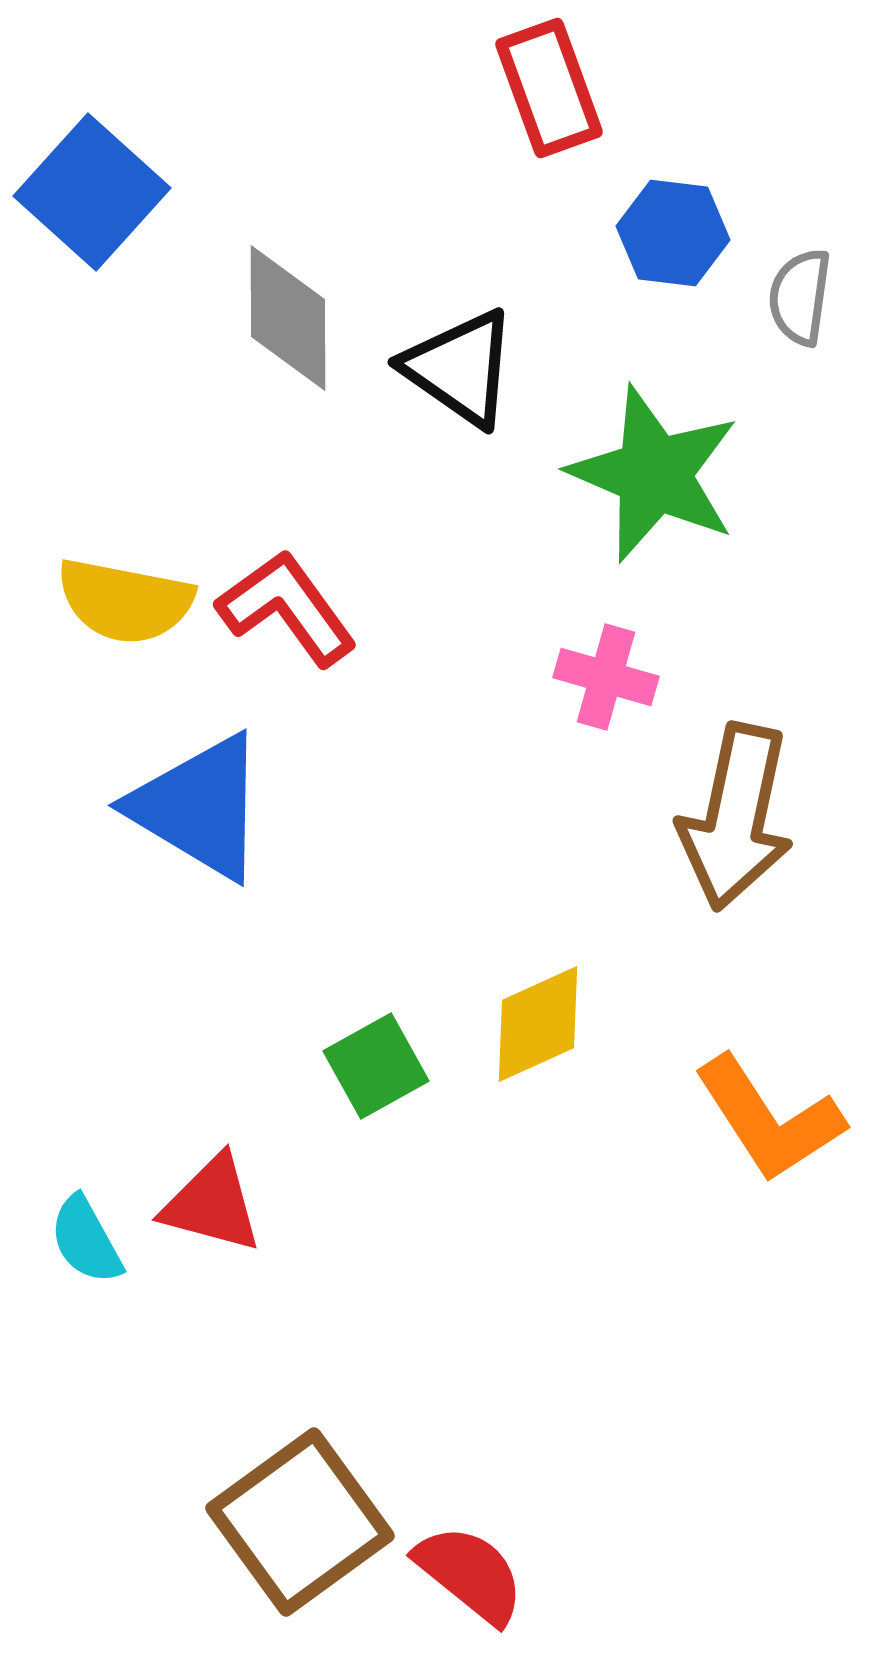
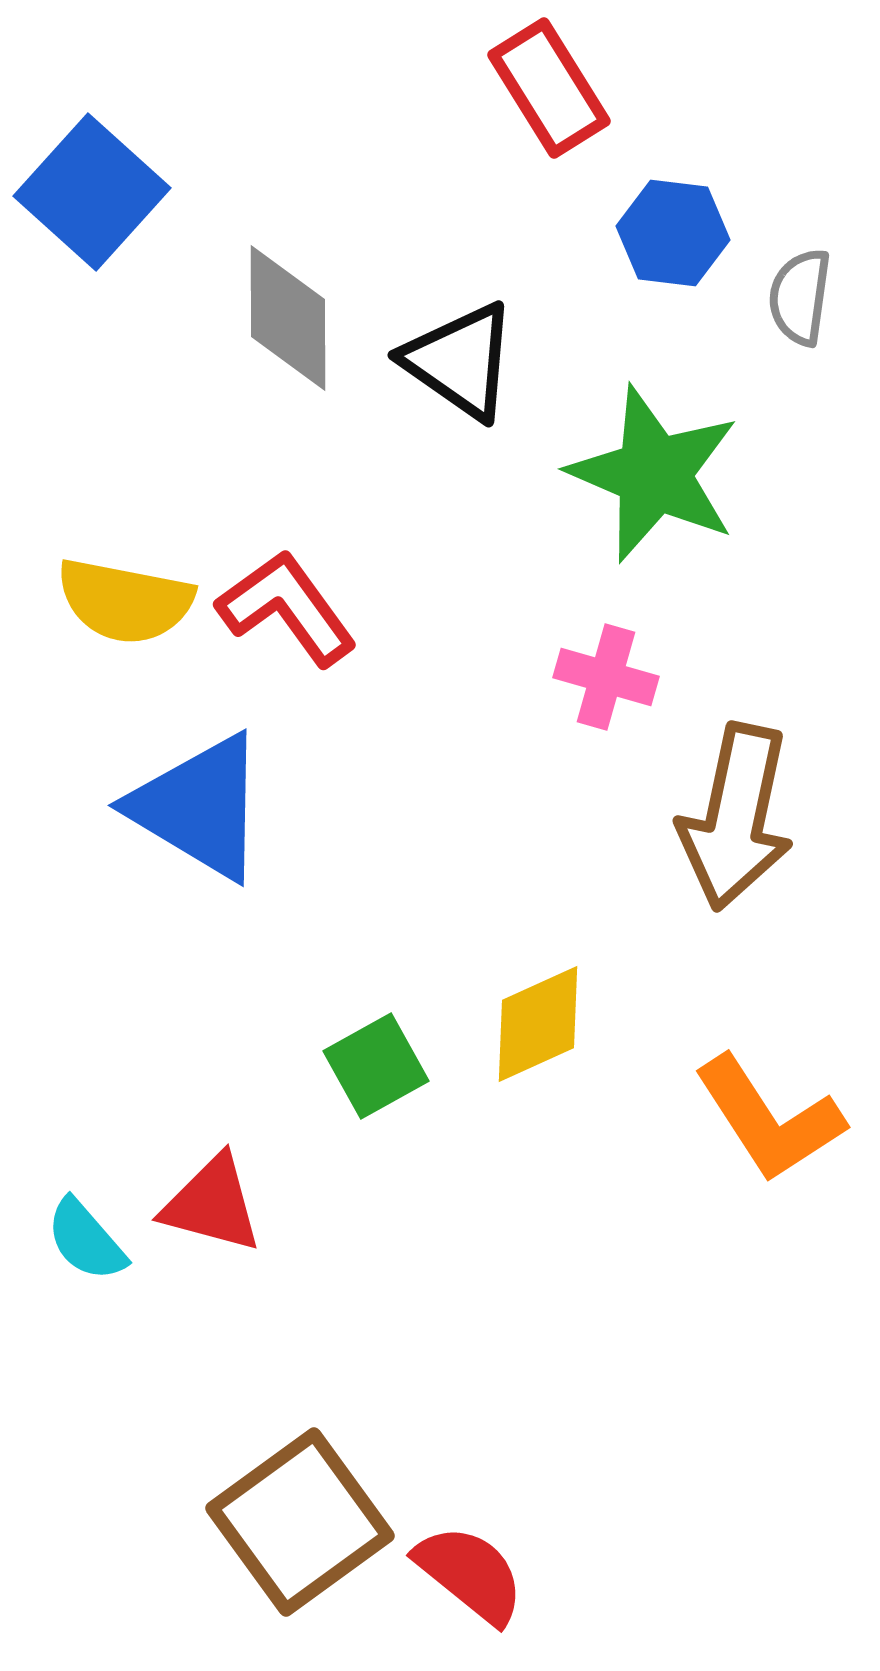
red rectangle: rotated 12 degrees counterclockwise
black triangle: moved 7 px up
cyan semicircle: rotated 12 degrees counterclockwise
